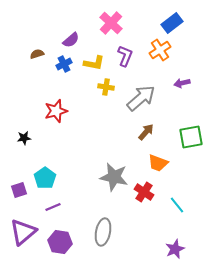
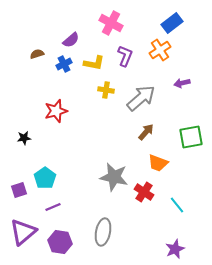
pink cross: rotated 15 degrees counterclockwise
yellow cross: moved 3 px down
